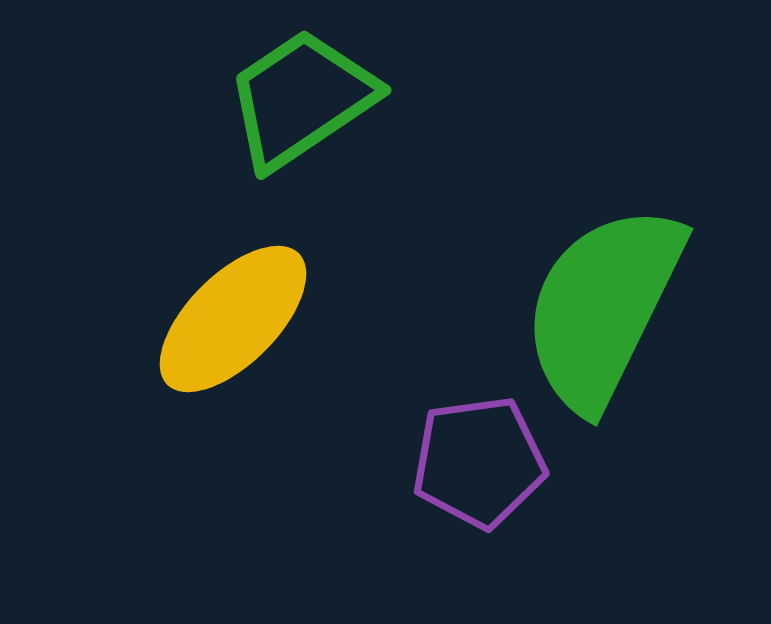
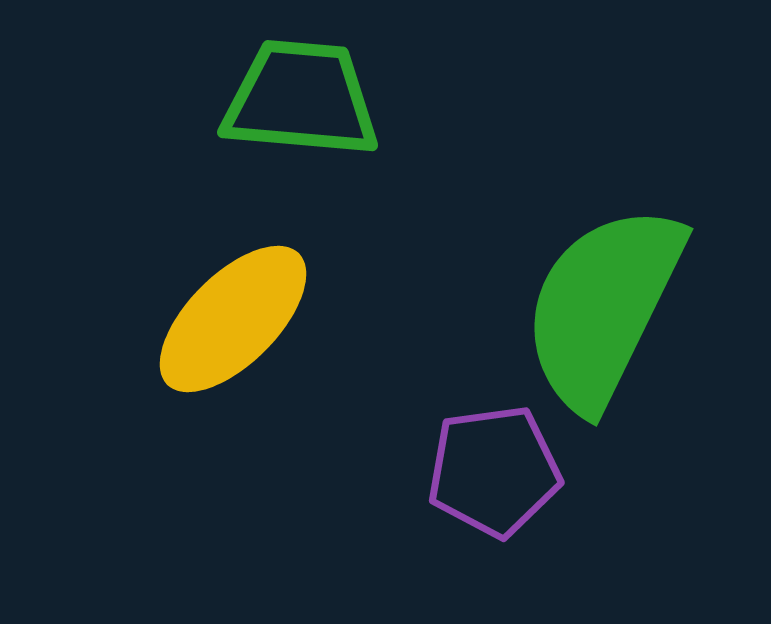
green trapezoid: rotated 39 degrees clockwise
purple pentagon: moved 15 px right, 9 px down
